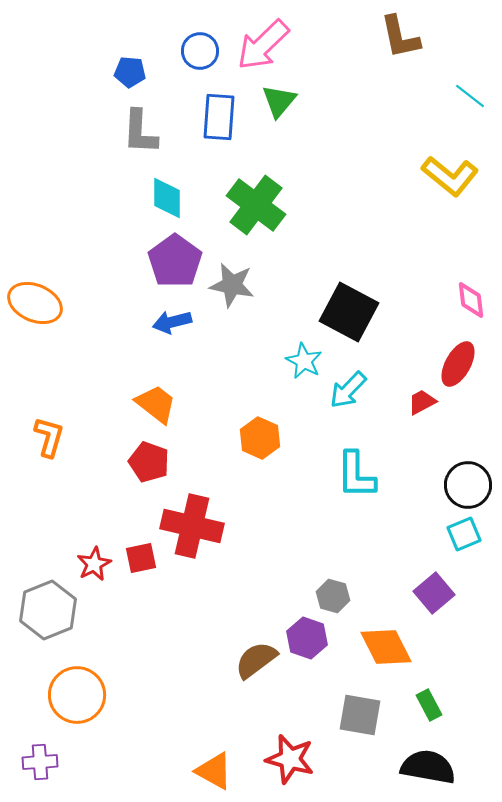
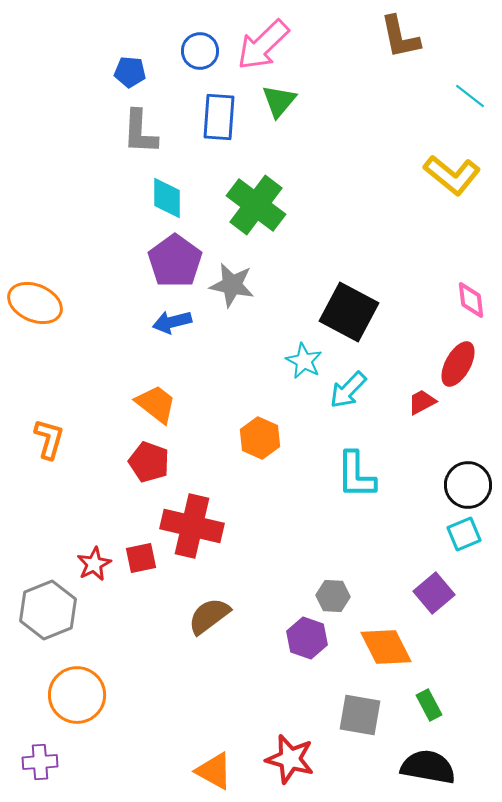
yellow L-shape at (450, 176): moved 2 px right, 1 px up
orange L-shape at (49, 437): moved 2 px down
gray hexagon at (333, 596): rotated 12 degrees counterclockwise
brown semicircle at (256, 660): moved 47 px left, 44 px up
